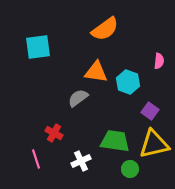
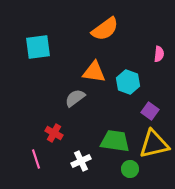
pink semicircle: moved 7 px up
orange triangle: moved 2 px left
gray semicircle: moved 3 px left
